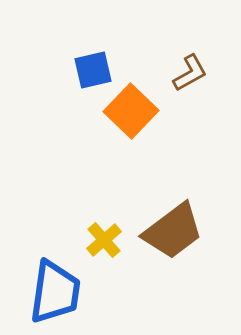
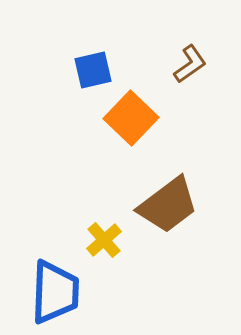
brown L-shape: moved 9 px up; rotated 6 degrees counterclockwise
orange square: moved 7 px down
brown trapezoid: moved 5 px left, 26 px up
blue trapezoid: rotated 6 degrees counterclockwise
